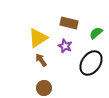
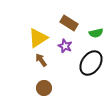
brown rectangle: rotated 18 degrees clockwise
green semicircle: rotated 152 degrees counterclockwise
